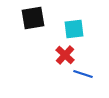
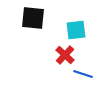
black square: rotated 15 degrees clockwise
cyan square: moved 2 px right, 1 px down
